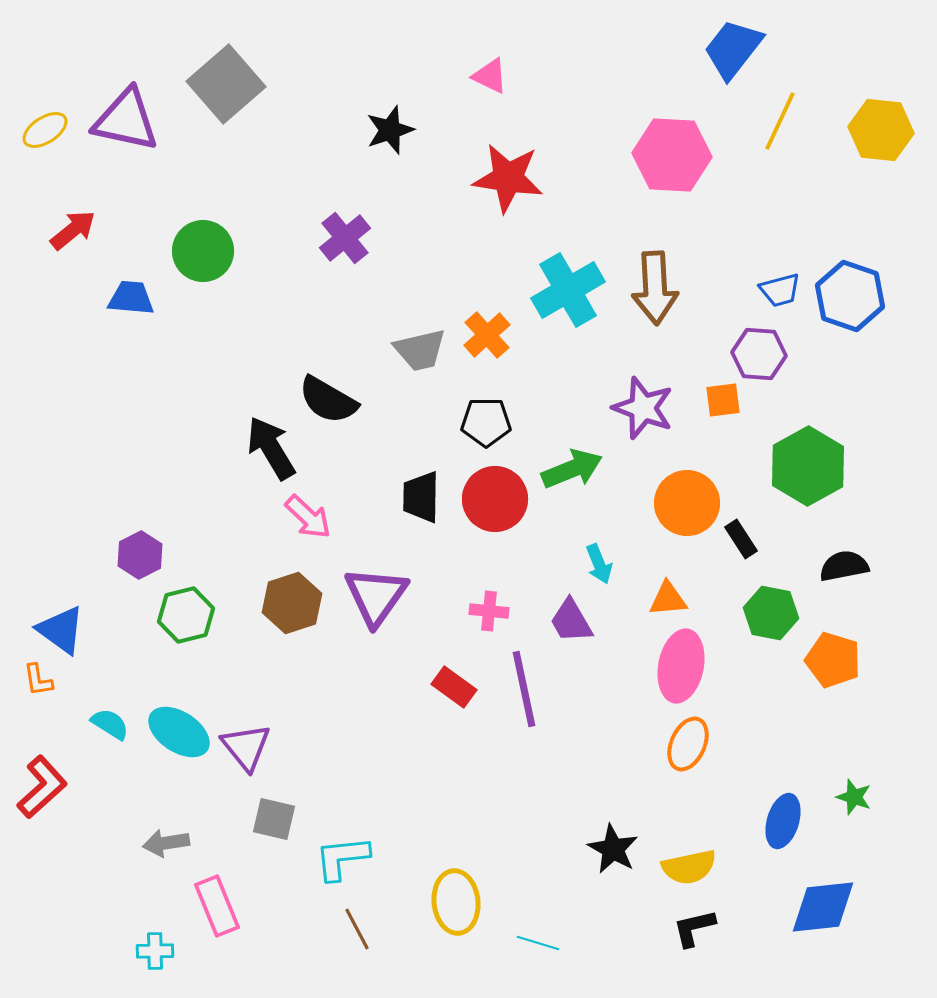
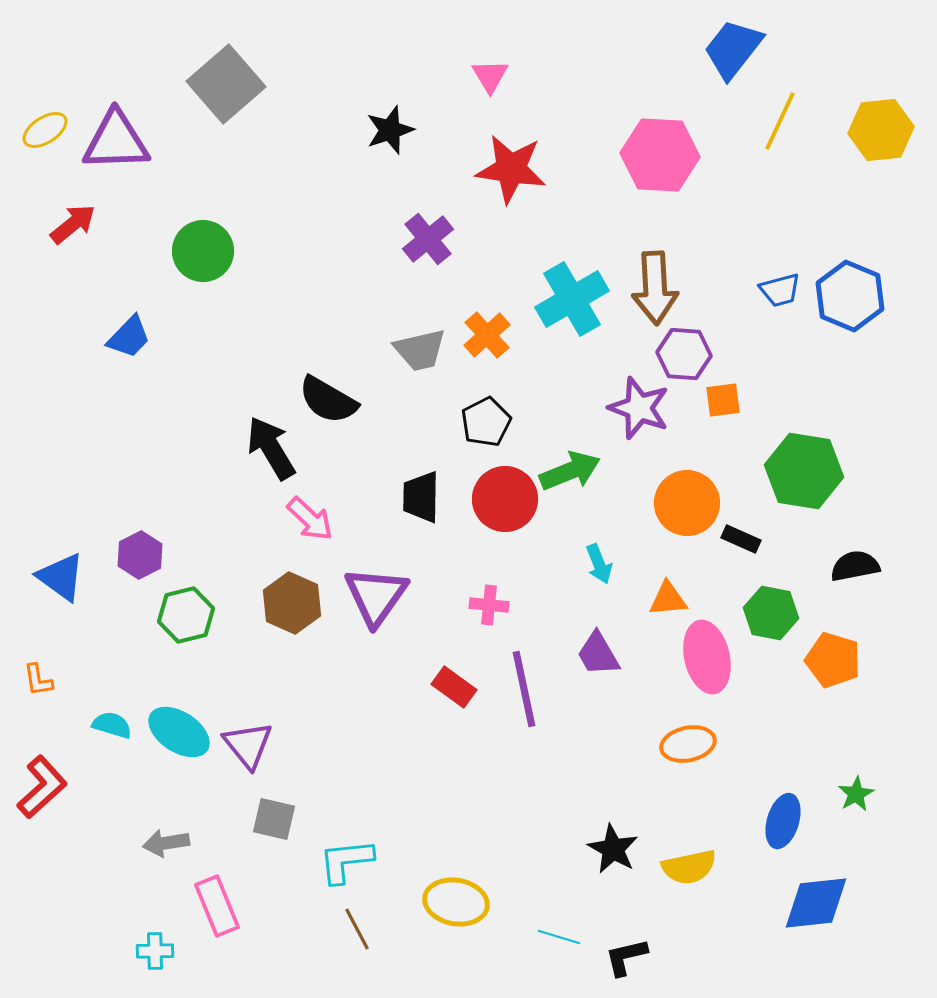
pink triangle at (490, 76): rotated 33 degrees clockwise
purple triangle at (126, 120): moved 10 px left, 21 px down; rotated 14 degrees counterclockwise
yellow hexagon at (881, 130): rotated 12 degrees counterclockwise
pink hexagon at (672, 155): moved 12 px left
red star at (508, 178): moved 3 px right, 9 px up
red arrow at (73, 230): moved 6 px up
purple cross at (345, 238): moved 83 px right, 1 px down
cyan cross at (568, 290): moved 4 px right, 9 px down
blue hexagon at (850, 296): rotated 4 degrees clockwise
blue trapezoid at (131, 298): moved 2 px left, 39 px down; rotated 129 degrees clockwise
purple hexagon at (759, 354): moved 75 px left
purple star at (643, 408): moved 4 px left
black pentagon at (486, 422): rotated 27 degrees counterclockwise
green hexagon at (808, 466): moved 4 px left, 5 px down; rotated 22 degrees counterclockwise
green arrow at (572, 469): moved 2 px left, 2 px down
red circle at (495, 499): moved 10 px right
pink arrow at (308, 517): moved 2 px right, 2 px down
black rectangle at (741, 539): rotated 33 degrees counterclockwise
black semicircle at (844, 566): moved 11 px right
brown hexagon at (292, 603): rotated 18 degrees counterclockwise
pink cross at (489, 611): moved 6 px up
purple trapezoid at (571, 621): moved 27 px right, 33 px down
blue triangle at (61, 630): moved 53 px up
pink ellipse at (681, 666): moved 26 px right, 9 px up; rotated 24 degrees counterclockwise
cyan semicircle at (110, 724): moved 2 px right, 1 px down; rotated 15 degrees counterclockwise
orange ellipse at (688, 744): rotated 54 degrees clockwise
purple triangle at (246, 747): moved 2 px right, 2 px up
green star at (854, 797): moved 2 px right, 3 px up; rotated 24 degrees clockwise
cyan L-shape at (342, 858): moved 4 px right, 3 px down
yellow ellipse at (456, 902): rotated 74 degrees counterclockwise
blue diamond at (823, 907): moved 7 px left, 4 px up
black L-shape at (694, 928): moved 68 px left, 29 px down
cyan line at (538, 943): moved 21 px right, 6 px up
